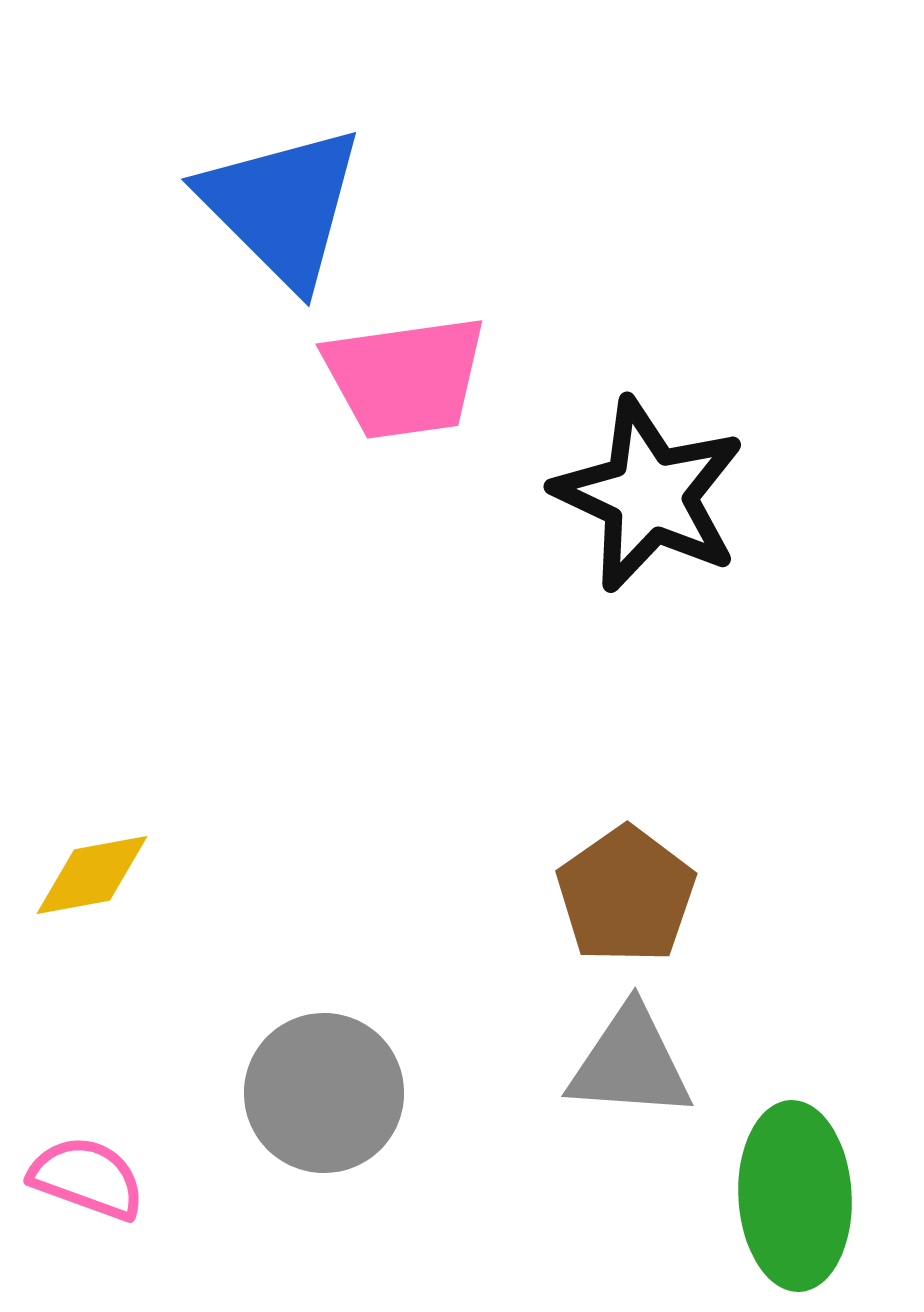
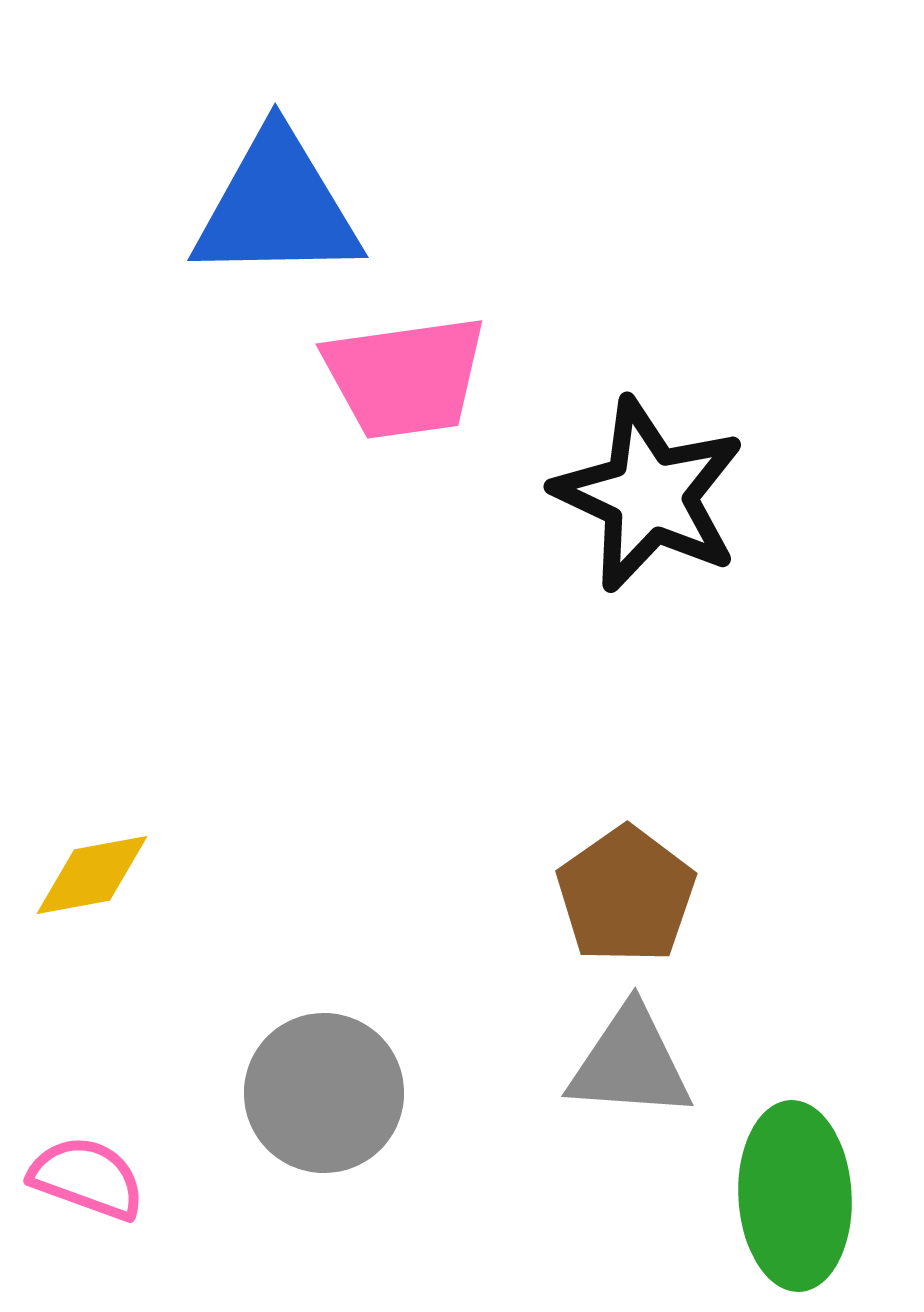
blue triangle: moved 5 px left, 1 px down; rotated 46 degrees counterclockwise
